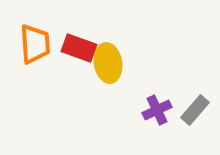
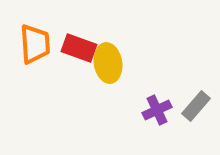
gray rectangle: moved 1 px right, 4 px up
